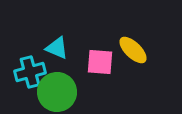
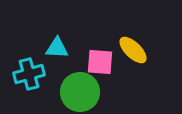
cyan triangle: rotated 20 degrees counterclockwise
cyan cross: moved 1 px left, 2 px down
green circle: moved 23 px right
